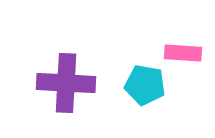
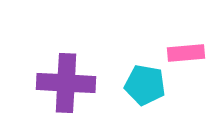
pink rectangle: moved 3 px right; rotated 9 degrees counterclockwise
